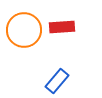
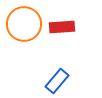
orange circle: moved 6 px up
